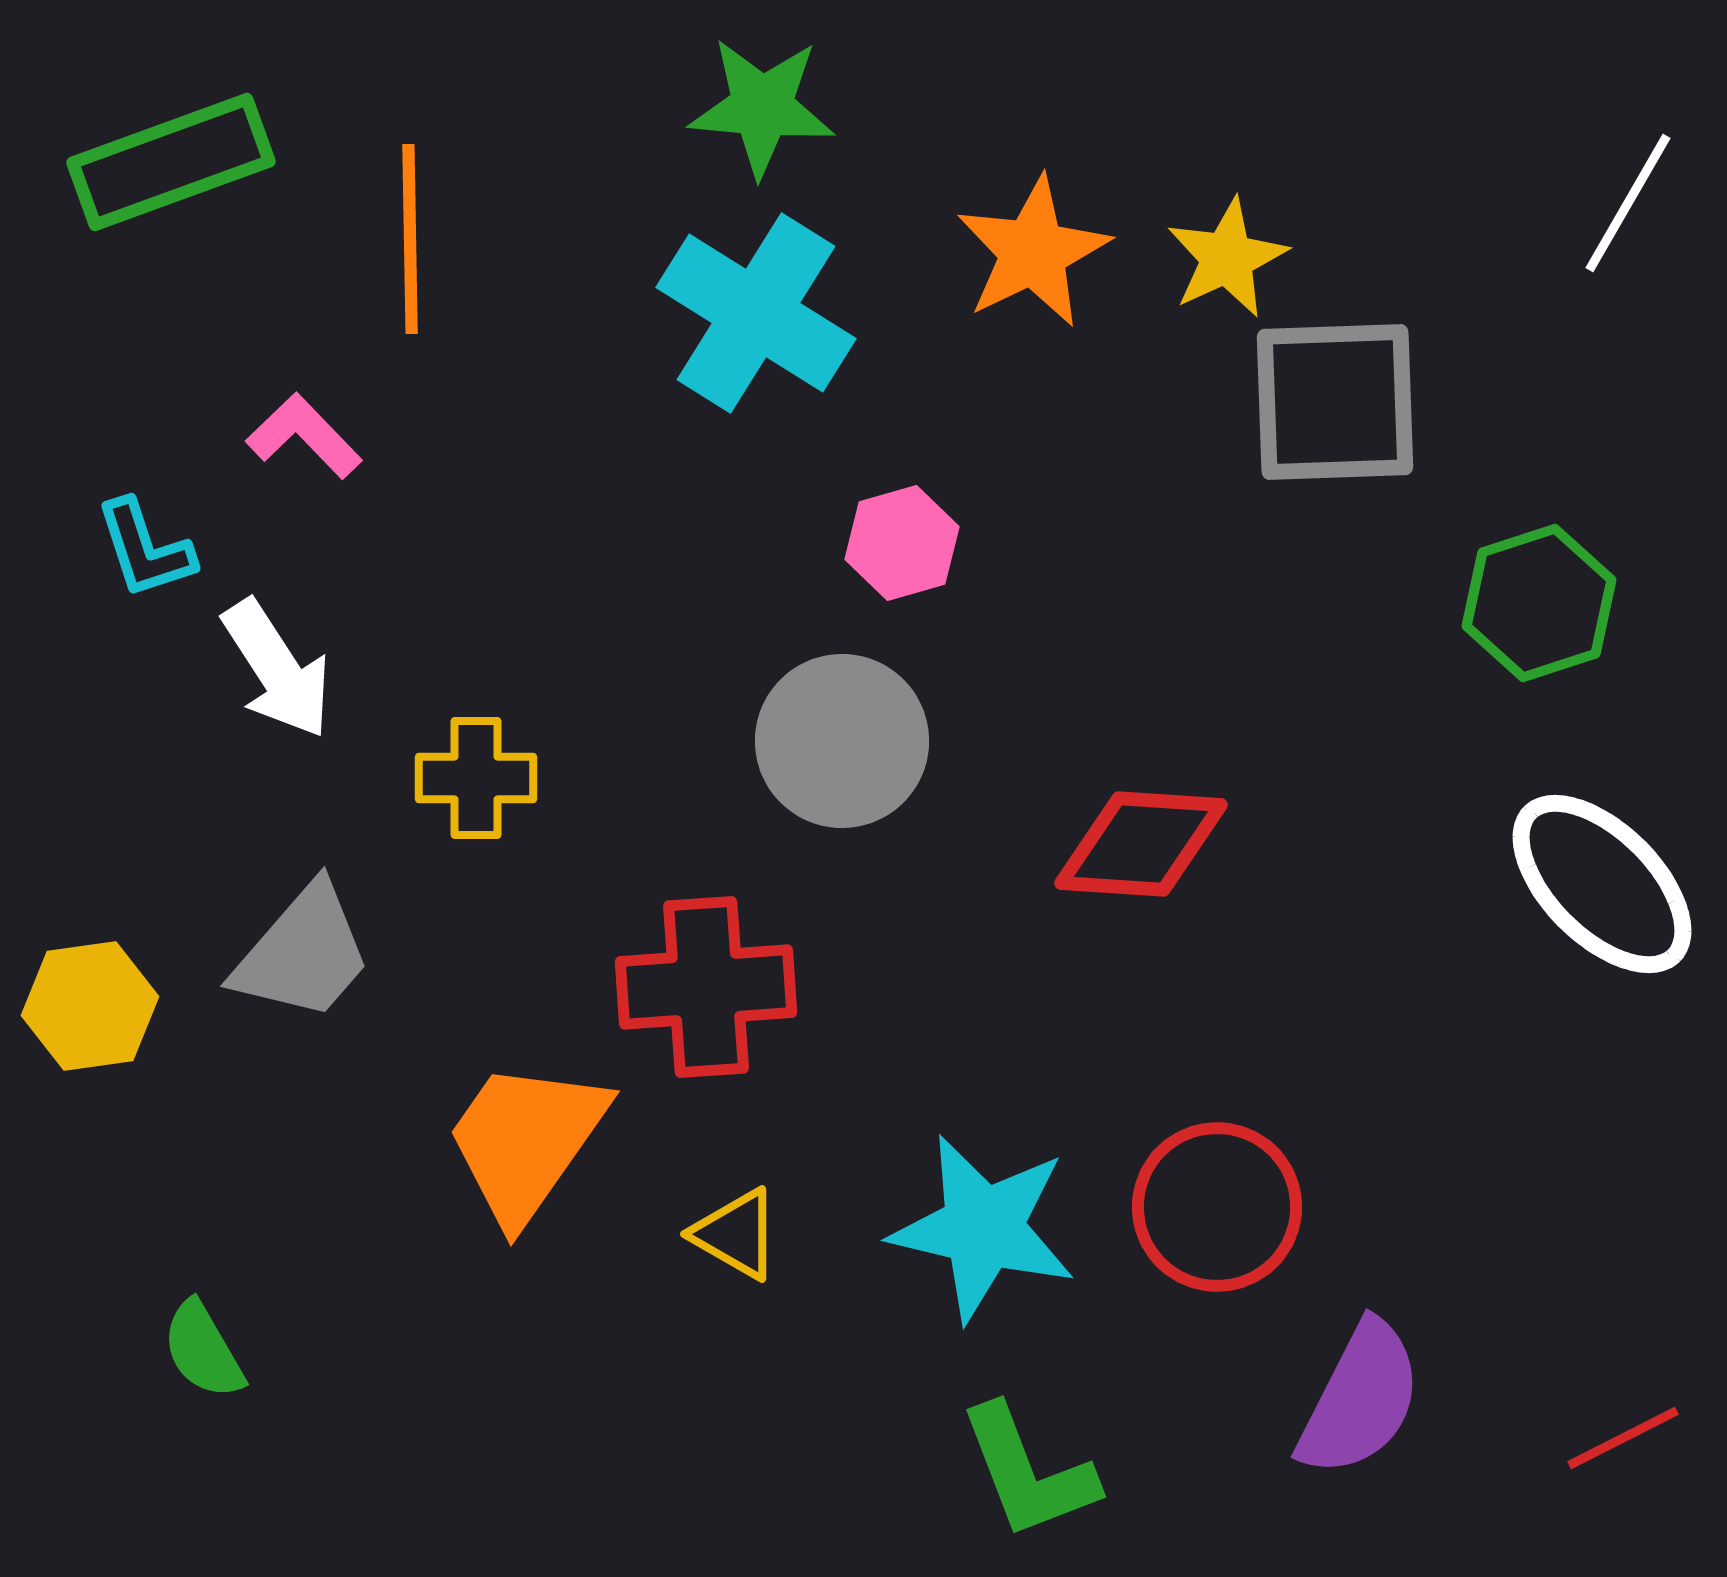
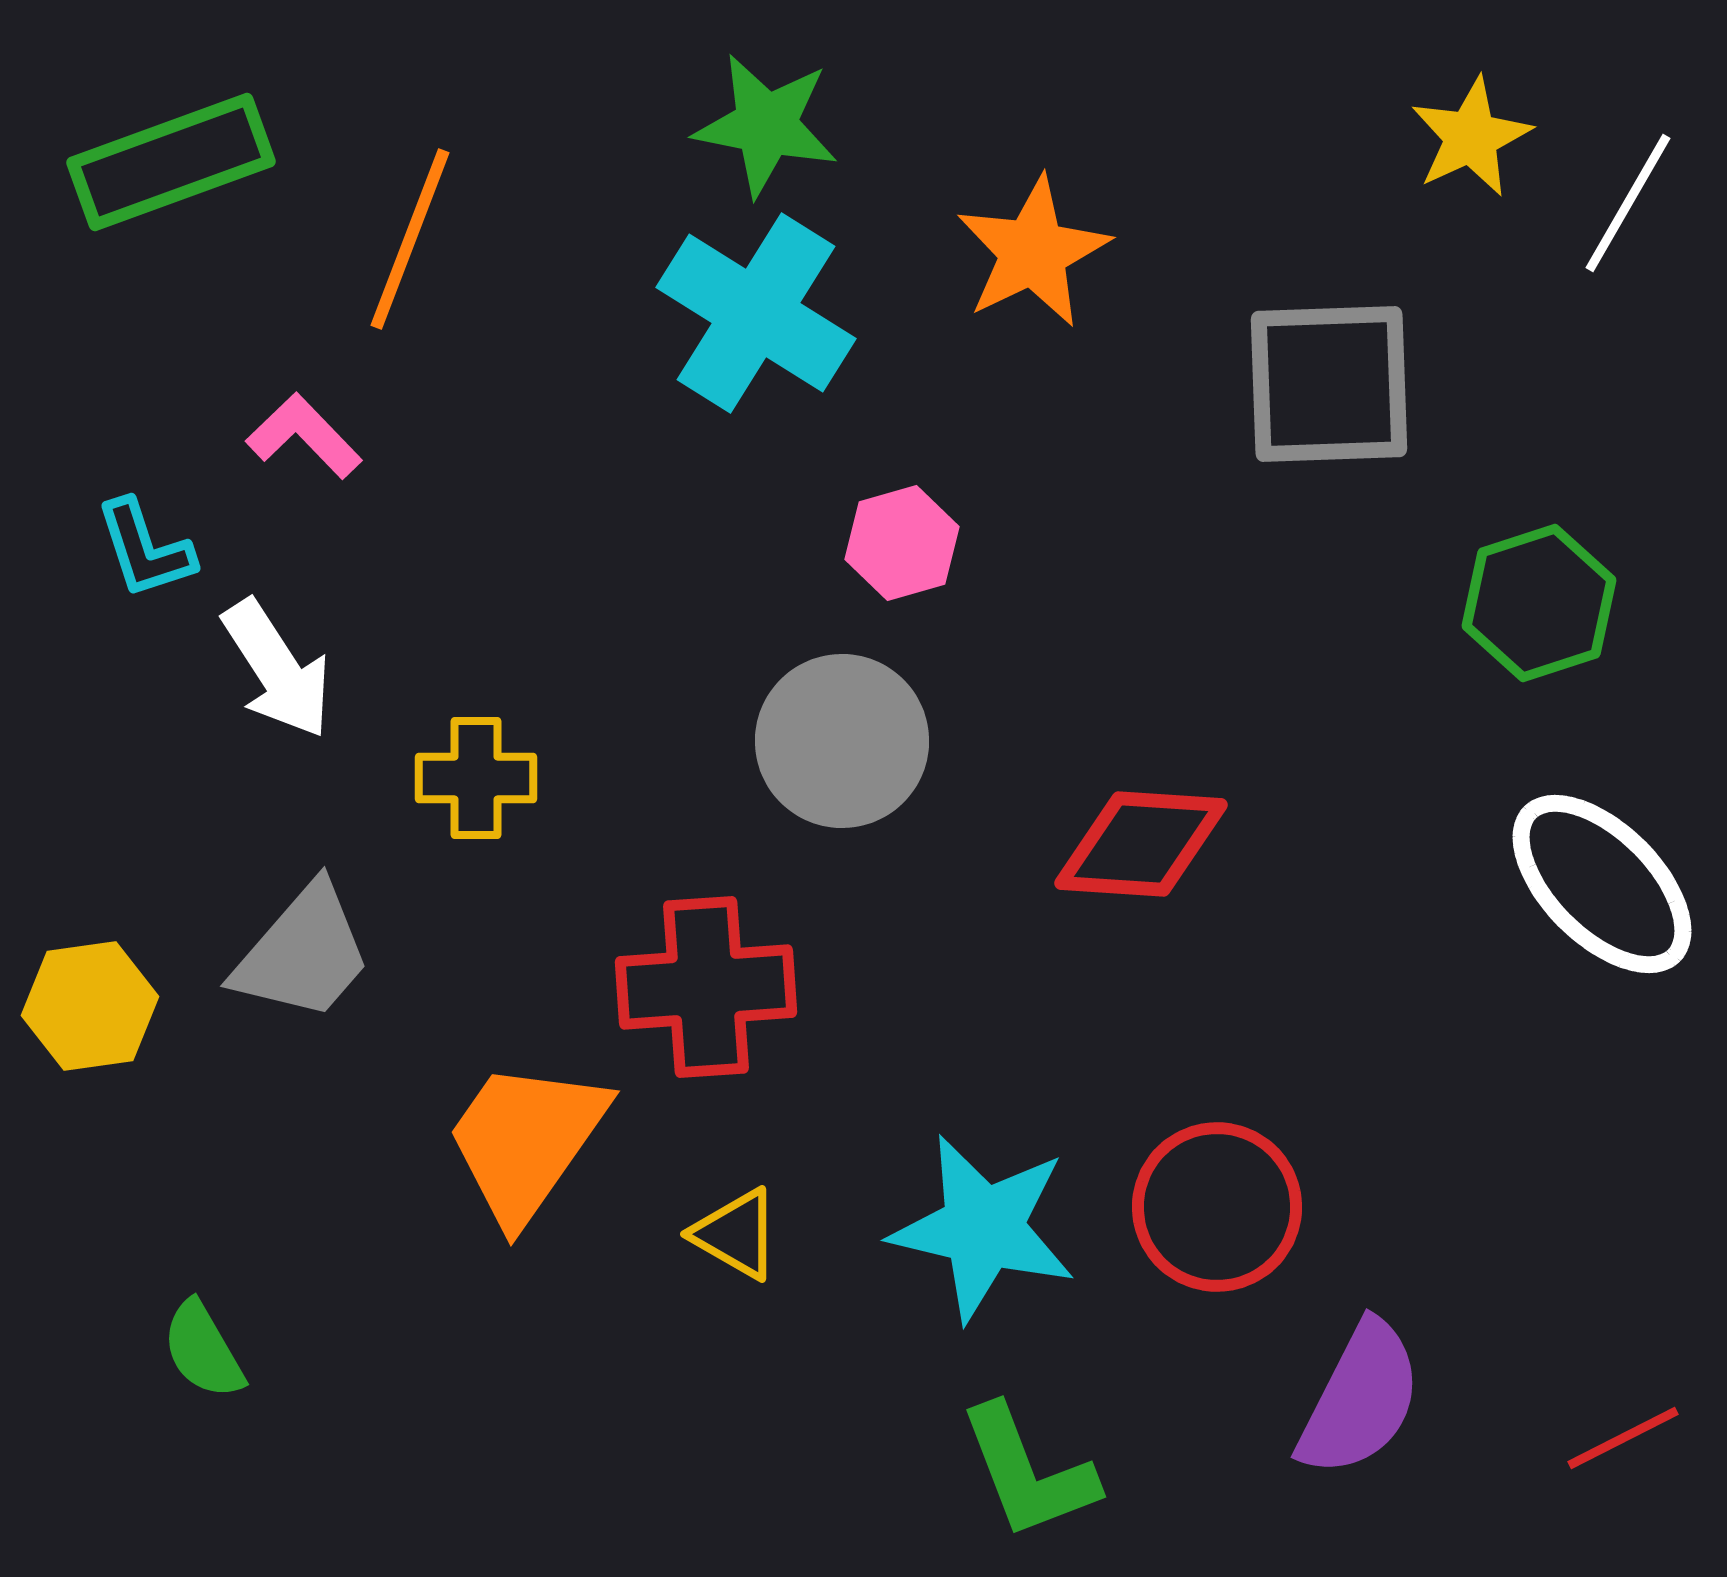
green star: moved 4 px right, 18 px down; rotated 6 degrees clockwise
orange line: rotated 22 degrees clockwise
yellow star: moved 244 px right, 121 px up
gray square: moved 6 px left, 18 px up
